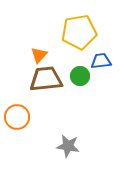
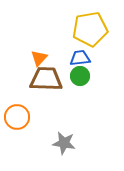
yellow pentagon: moved 11 px right, 3 px up
orange triangle: moved 3 px down
blue trapezoid: moved 21 px left, 3 px up
brown trapezoid: rotated 8 degrees clockwise
gray star: moved 4 px left, 3 px up
